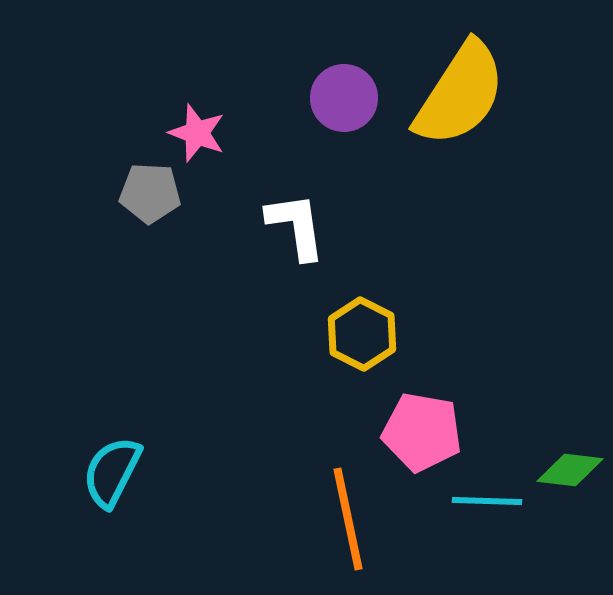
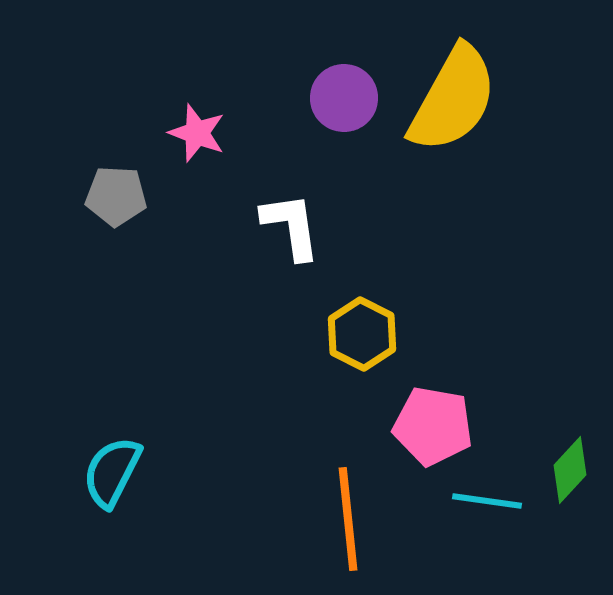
yellow semicircle: moved 7 px left, 5 px down; rotated 4 degrees counterclockwise
gray pentagon: moved 34 px left, 3 px down
white L-shape: moved 5 px left
pink pentagon: moved 11 px right, 6 px up
green diamond: rotated 54 degrees counterclockwise
cyan line: rotated 6 degrees clockwise
orange line: rotated 6 degrees clockwise
